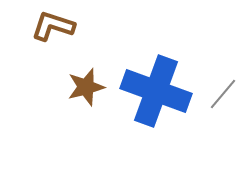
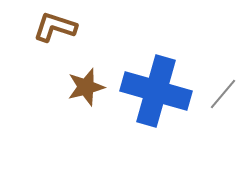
brown L-shape: moved 2 px right, 1 px down
blue cross: rotated 4 degrees counterclockwise
